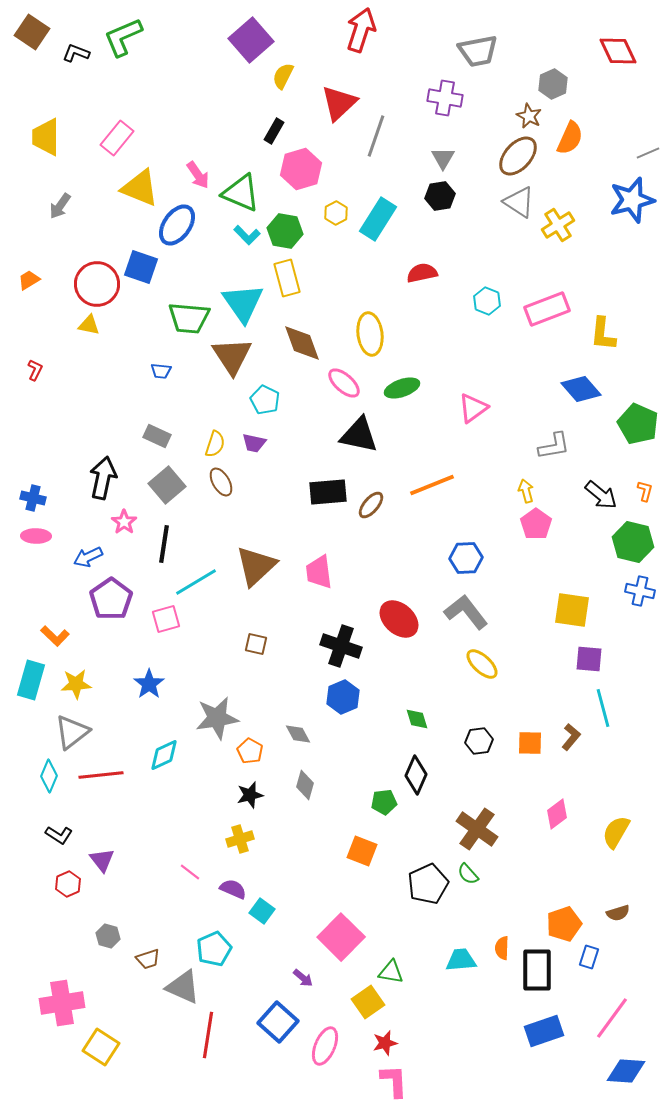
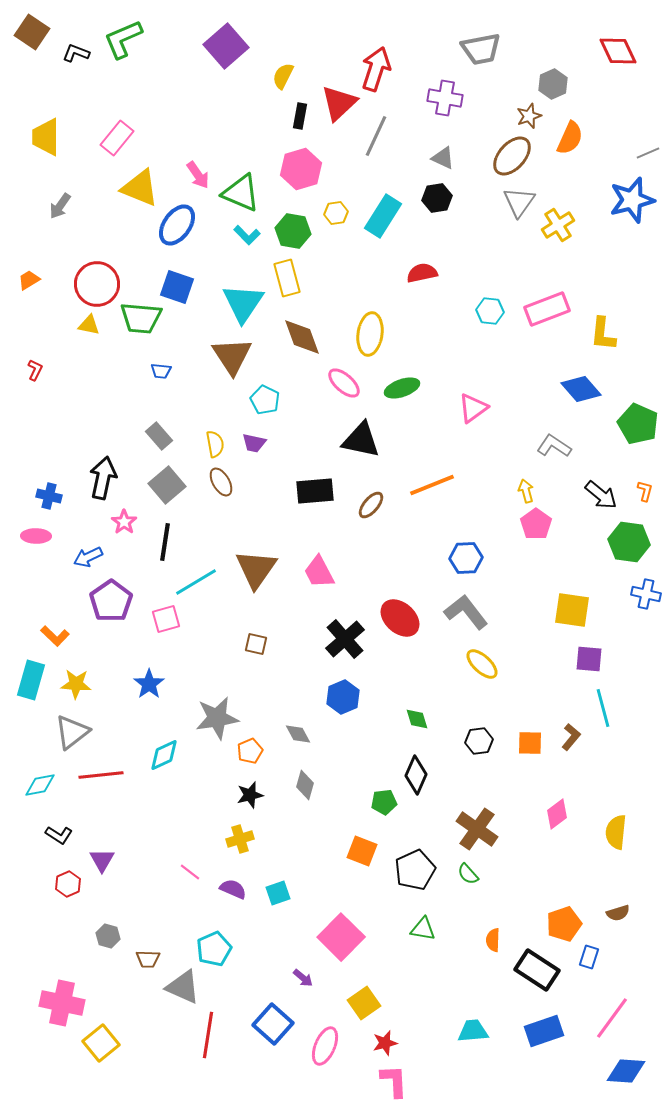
red arrow at (361, 30): moved 15 px right, 39 px down
green L-shape at (123, 37): moved 2 px down
purple square at (251, 40): moved 25 px left, 6 px down
gray trapezoid at (478, 51): moved 3 px right, 2 px up
brown star at (529, 116): rotated 25 degrees clockwise
black rectangle at (274, 131): moved 26 px right, 15 px up; rotated 20 degrees counterclockwise
gray line at (376, 136): rotated 6 degrees clockwise
brown ellipse at (518, 156): moved 6 px left
gray triangle at (443, 158): rotated 35 degrees counterclockwise
black hexagon at (440, 196): moved 3 px left, 2 px down
gray triangle at (519, 202): rotated 32 degrees clockwise
yellow hexagon at (336, 213): rotated 20 degrees clockwise
cyan rectangle at (378, 219): moved 5 px right, 3 px up
green hexagon at (285, 231): moved 8 px right
blue square at (141, 267): moved 36 px right, 20 px down
cyan hexagon at (487, 301): moved 3 px right, 10 px down; rotated 16 degrees counterclockwise
cyan triangle at (243, 303): rotated 9 degrees clockwise
green trapezoid at (189, 318): moved 48 px left
yellow ellipse at (370, 334): rotated 15 degrees clockwise
brown diamond at (302, 343): moved 6 px up
black triangle at (359, 435): moved 2 px right, 5 px down
gray rectangle at (157, 436): moved 2 px right; rotated 24 degrees clockwise
yellow semicircle at (215, 444): rotated 28 degrees counterclockwise
gray L-shape at (554, 446): rotated 136 degrees counterclockwise
black rectangle at (328, 492): moved 13 px left, 1 px up
blue cross at (33, 498): moved 16 px right, 2 px up
green hexagon at (633, 542): moved 4 px left; rotated 6 degrees counterclockwise
black line at (164, 544): moved 1 px right, 2 px up
brown triangle at (256, 566): moved 3 px down; rotated 12 degrees counterclockwise
pink trapezoid at (319, 572): rotated 21 degrees counterclockwise
blue cross at (640, 591): moved 6 px right, 3 px down
purple pentagon at (111, 599): moved 2 px down
red ellipse at (399, 619): moved 1 px right, 1 px up
black cross at (341, 646): moved 4 px right, 7 px up; rotated 30 degrees clockwise
yellow star at (76, 684): rotated 8 degrees clockwise
orange pentagon at (250, 751): rotated 20 degrees clockwise
cyan diamond at (49, 776): moved 9 px left, 9 px down; rotated 56 degrees clockwise
yellow semicircle at (616, 832): rotated 24 degrees counterclockwise
purple triangle at (102, 860): rotated 8 degrees clockwise
black pentagon at (428, 884): moved 13 px left, 14 px up
cyan square at (262, 911): moved 16 px right, 18 px up; rotated 35 degrees clockwise
orange semicircle at (502, 948): moved 9 px left, 8 px up
brown trapezoid at (148, 959): rotated 20 degrees clockwise
cyan trapezoid at (461, 960): moved 12 px right, 71 px down
black rectangle at (537, 970): rotated 57 degrees counterclockwise
green triangle at (391, 972): moved 32 px right, 43 px up
yellow square at (368, 1002): moved 4 px left, 1 px down
pink cross at (62, 1003): rotated 21 degrees clockwise
blue square at (278, 1022): moved 5 px left, 2 px down
yellow square at (101, 1047): moved 4 px up; rotated 18 degrees clockwise
